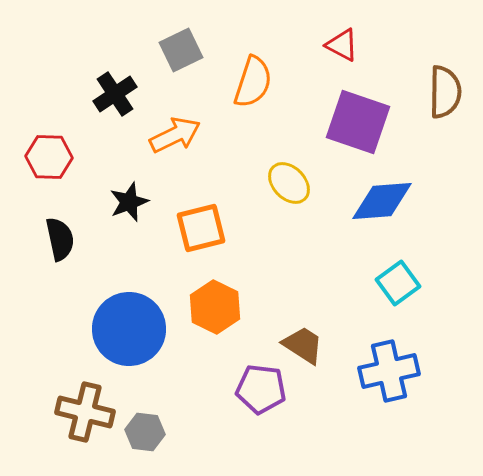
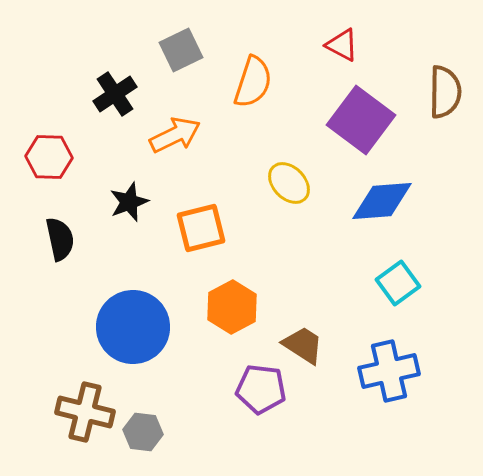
purple square: moved 3 px right, 2 px up; rotated 18 degrees clockwise
orange hexagon: moved 17 px right; rotated 6 degrees clockwise
blue circle: moved 4 px right, 2 px up
gray hexagon: moved 2 px left
